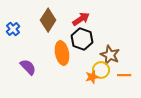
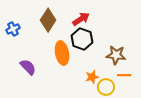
blue cross: rotated 16 degrees clockwise
brown star: moved 6 px right; rotated 18 degrees counterclockwise
yellow circle: moved 5 px right, 17 px down
